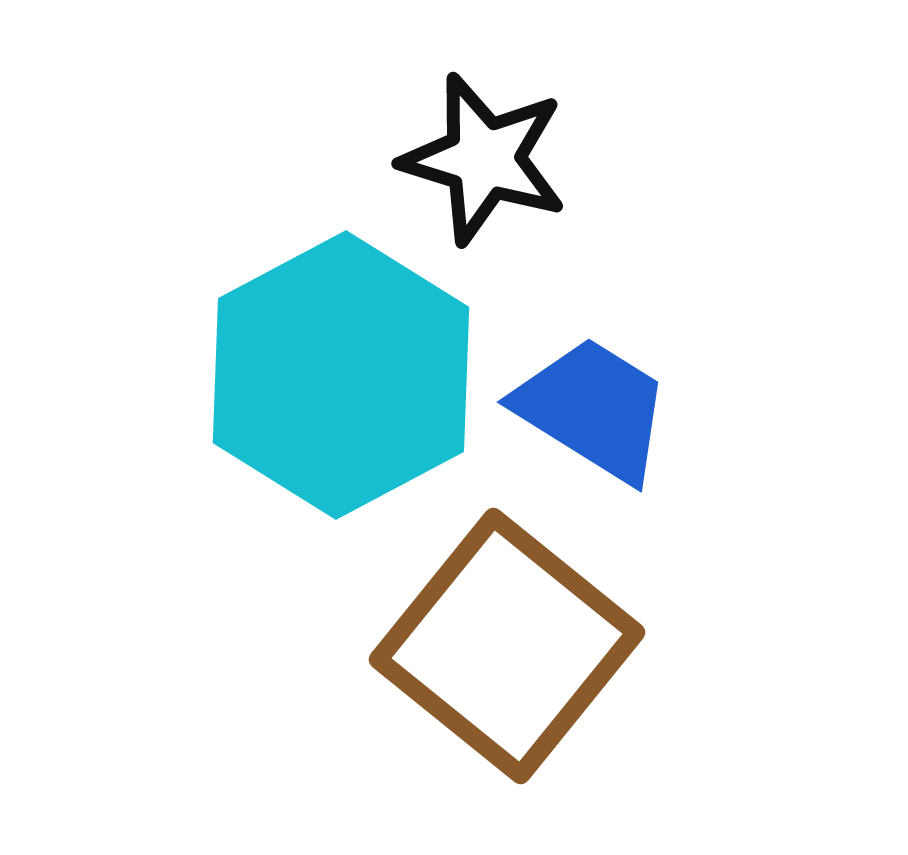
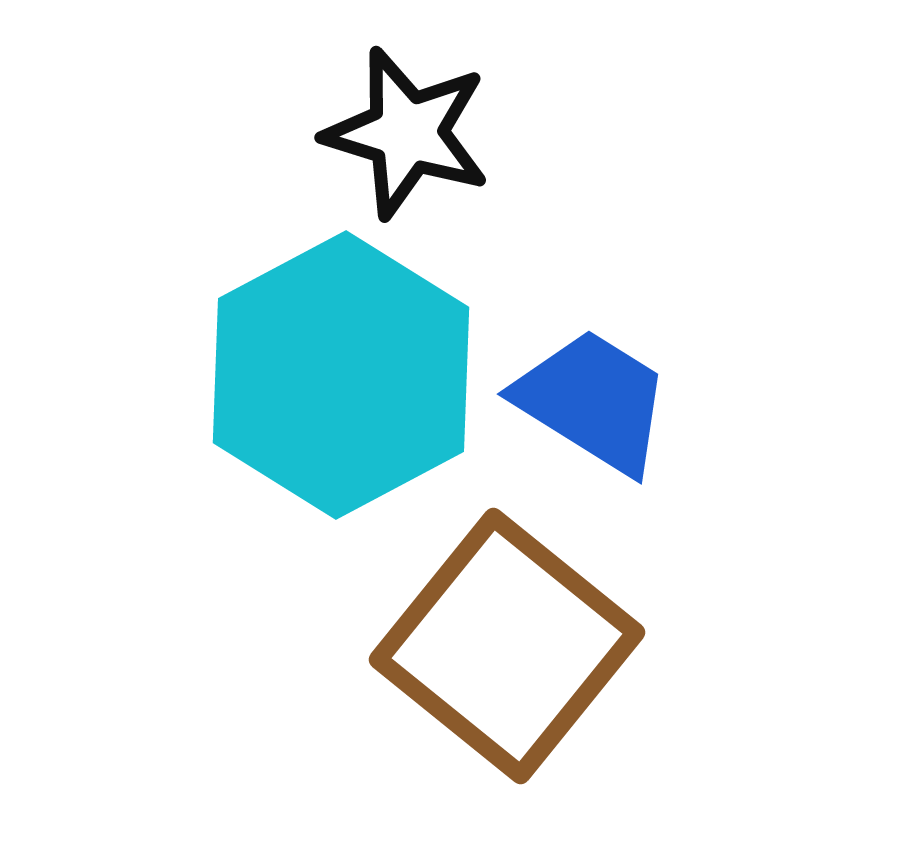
black star: moved 77 px left, 26 px up
blue trapezoid: moved 8 px up
